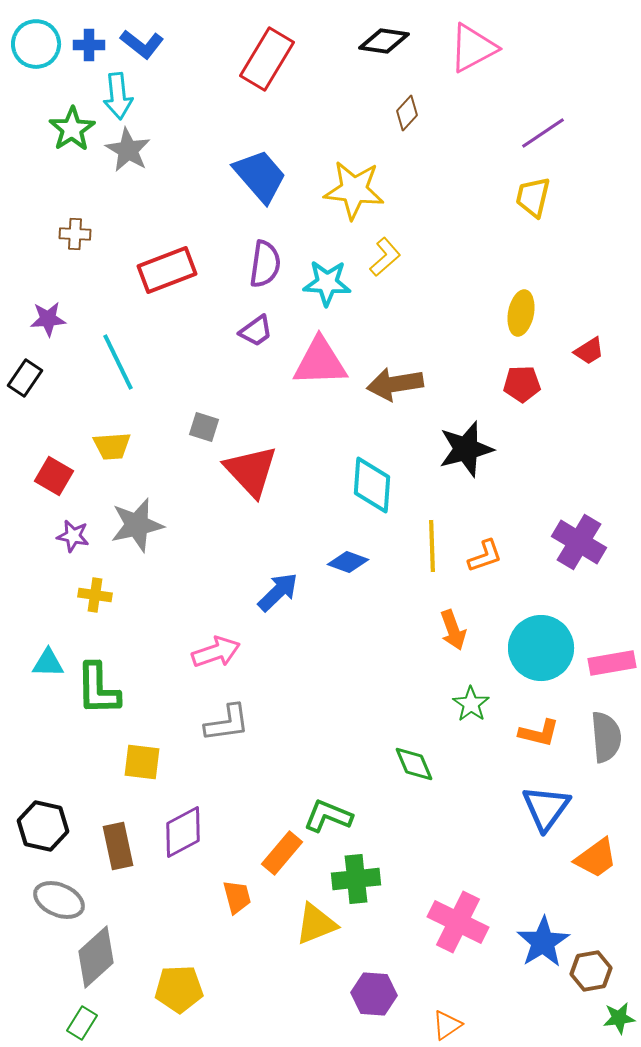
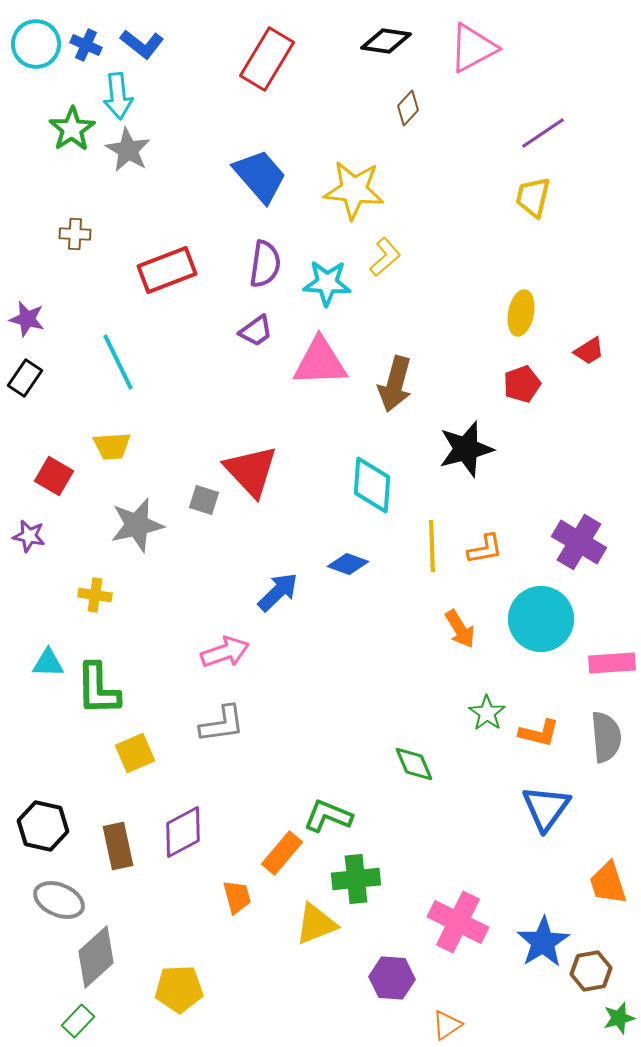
black diamond at (384, 41): moved 2 px right
blue cross at (89, 45): moved 3 px left; rotated 24 degrees clockwise
brown diamond at (407, 113): moved 1 px right, 5 px up
purple star at (48, 319): moved 21 px left; rotated 18 degrees clockwise
brown arrow at (395, 384): rotated 66 degrees counterclockwise
red pentagon at (522, 384): rotated 18 degrees counterclockwise
gray square at (204, 427): moved 73 px down
purple star at (73, 536): moved 44 px left
orange L-shape at (485, 556): moved 7 px up; rotated 9 degrees clockwise
blue diamond at (348, 562): moved 2 px down
orange arrow at (453, 630): moved 7 px right, 1 px up; rotated 12 degrees counterclockwise
cyan circle at (541, 648): moved 29 px up
pink arrow at (216, 652): moved 9 px right
pink rectangle at (612, 663): rotated 6 degrees clockwise
green star at (471, 704): moved 16 px right, 9 px down
gray L-shape at (227, 723): moved 5 px left, 1 px down
yellow square at (142, 762): moved 7 px left, 9 px up; rotated 30 degrees counterclockwise
orange trapezoid at (596, 858): moved 12 px right, 25 px down; rotated 108 degrees clockwise
purple hexagon at (374, 994): moved 18 px right, 16 px up
green star at (619, 1018): rotated 8 degrees counterclockwise
green rectangle at (82, 1023): moved 4 px left, 2 px up; rotated 12 degrees clockwise
